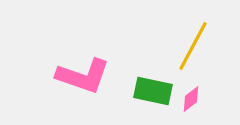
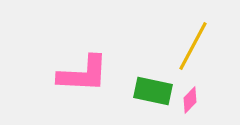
pink L-shape: moved 2 px up; rotated 16 degrees counterclockwise
pink diamond: moved 1 px left, 1 px down; rotated 8 degrees counterclockwise
